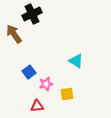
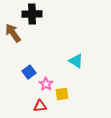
black cross: rotated 24 degrees clockwise
brown arrow: moved 1 px left, 1 px up
pink star: rotated 24 degrees counterclockwise
yellow square: moved 5 px left
red triangle: moved 3 px right
